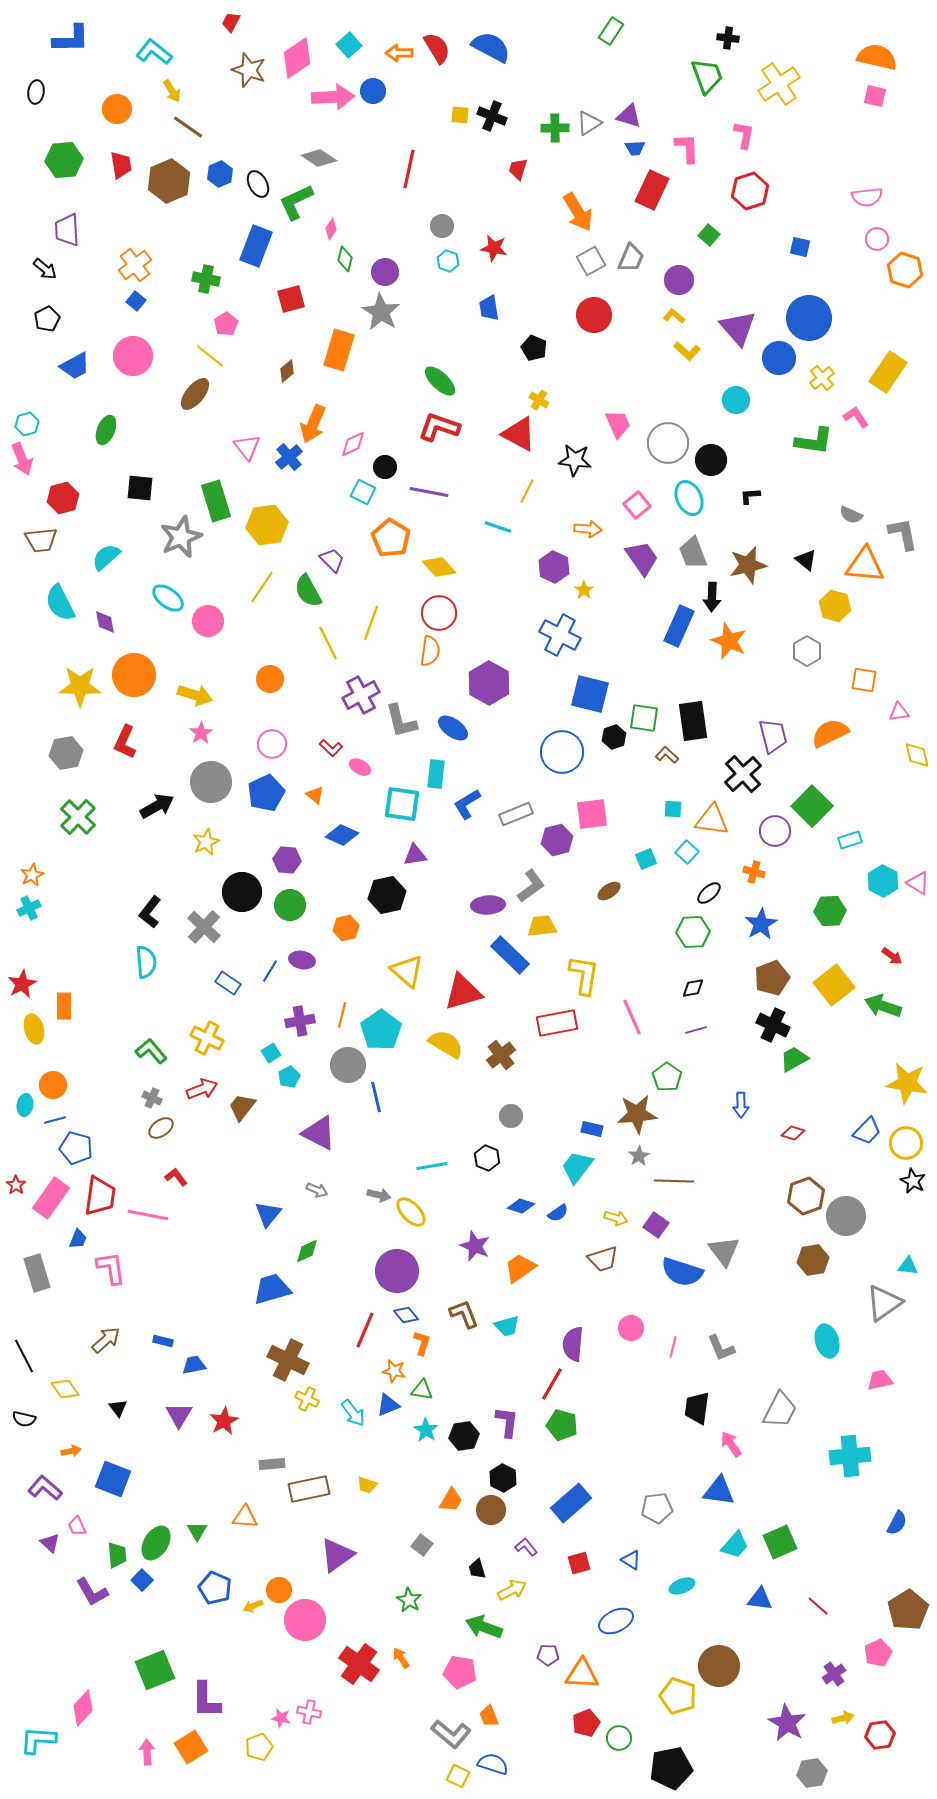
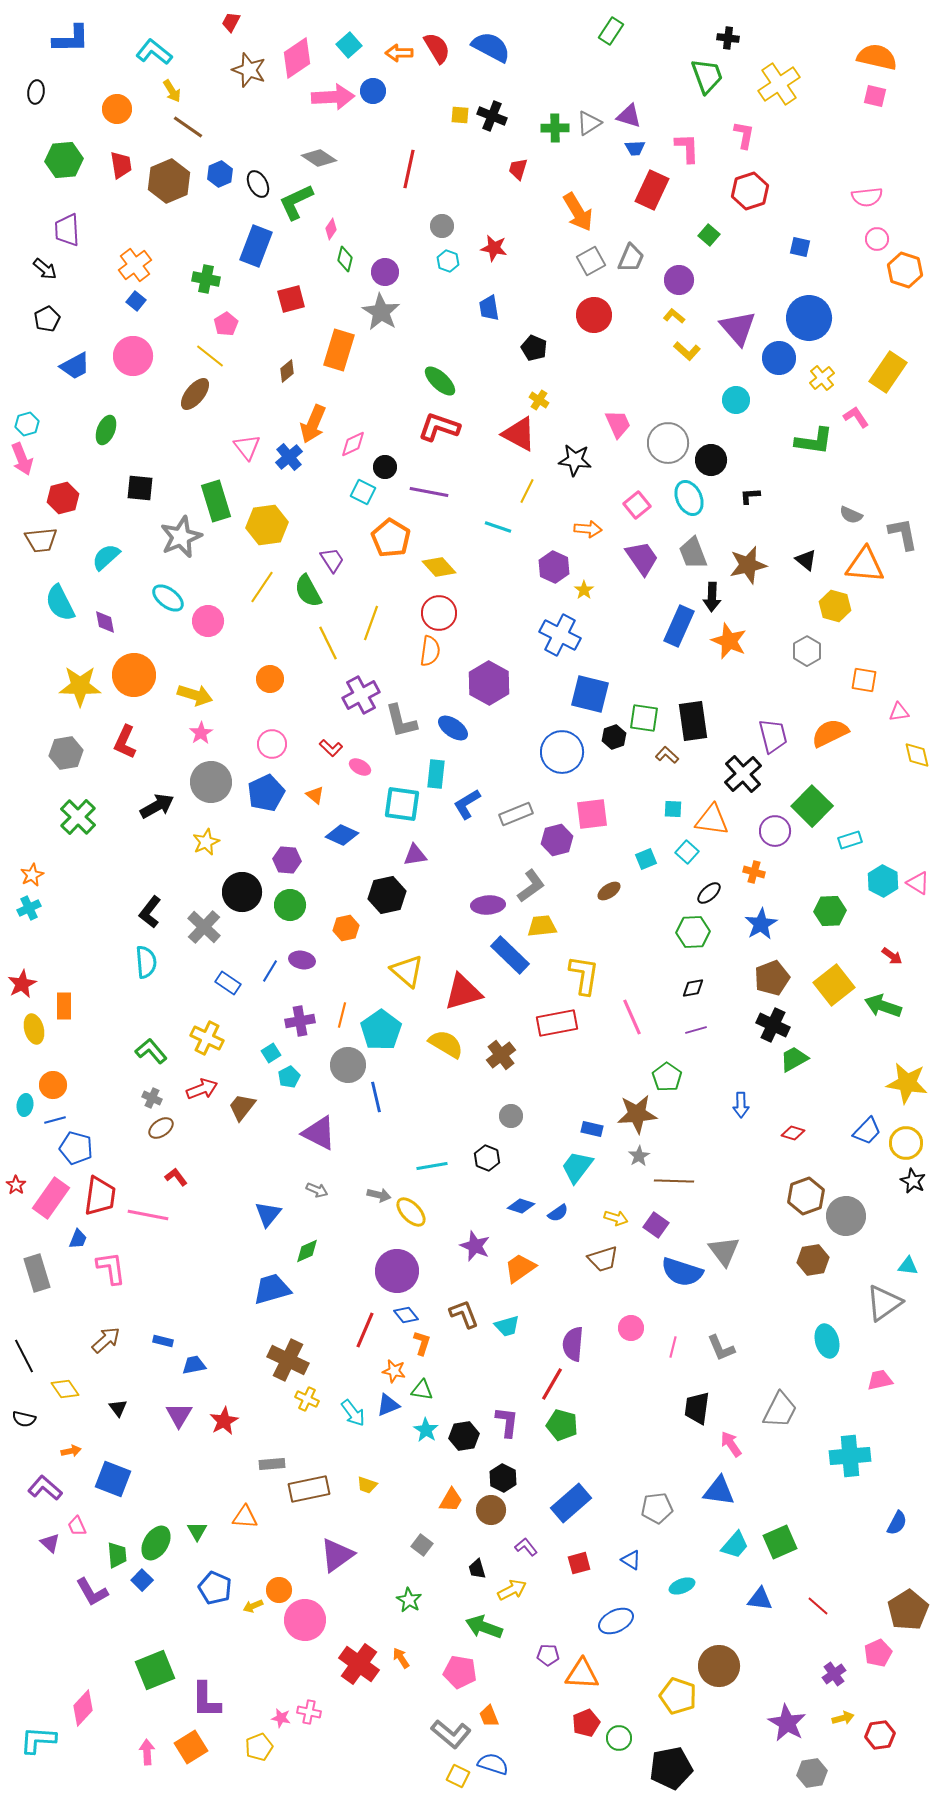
purple trapezoid at (332, 560): rotated 12 degrees clockwise
